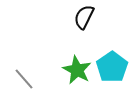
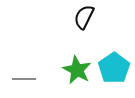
cyan pentagon: moved 2 px right, 1 px down
gray line: rotated 50 degrees counterclockwise
